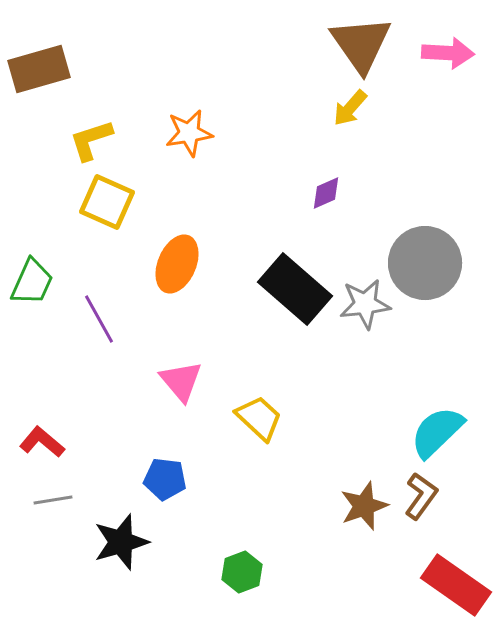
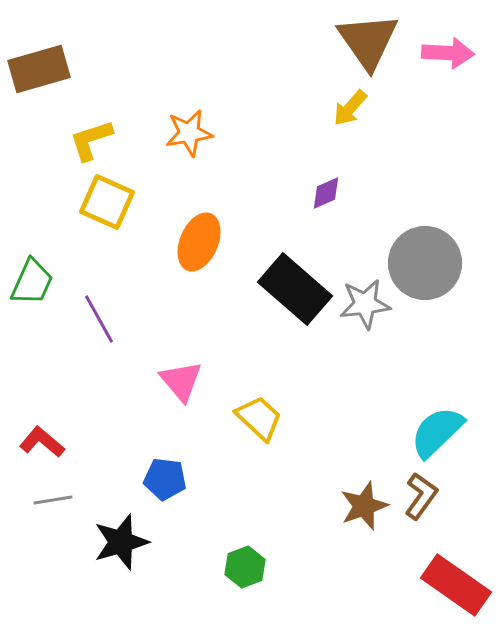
brown triangle: moved 7 px right, 3 px up
orange ellipse: moved 22 px right, 22 px up
green hexagon: moved 3 px right, 5 px up
